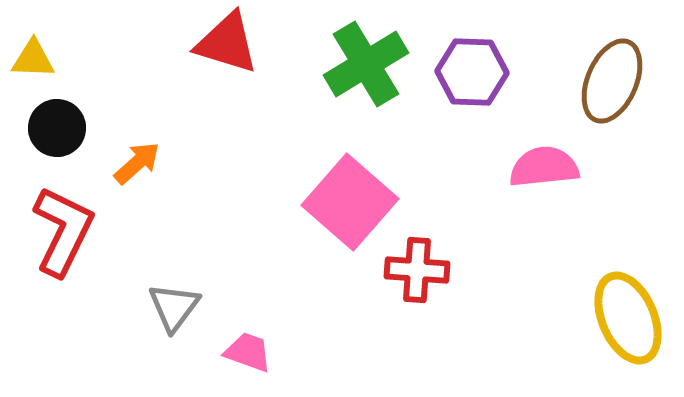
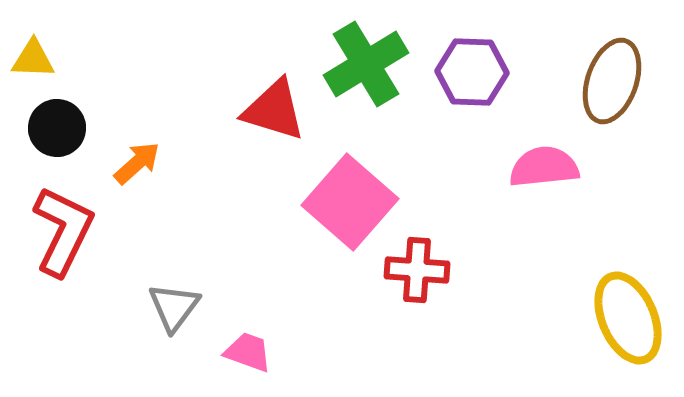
red triangle: moved 47 px right, 67 px down
brown ellipse: rotated 4 degrees counterclockwise
